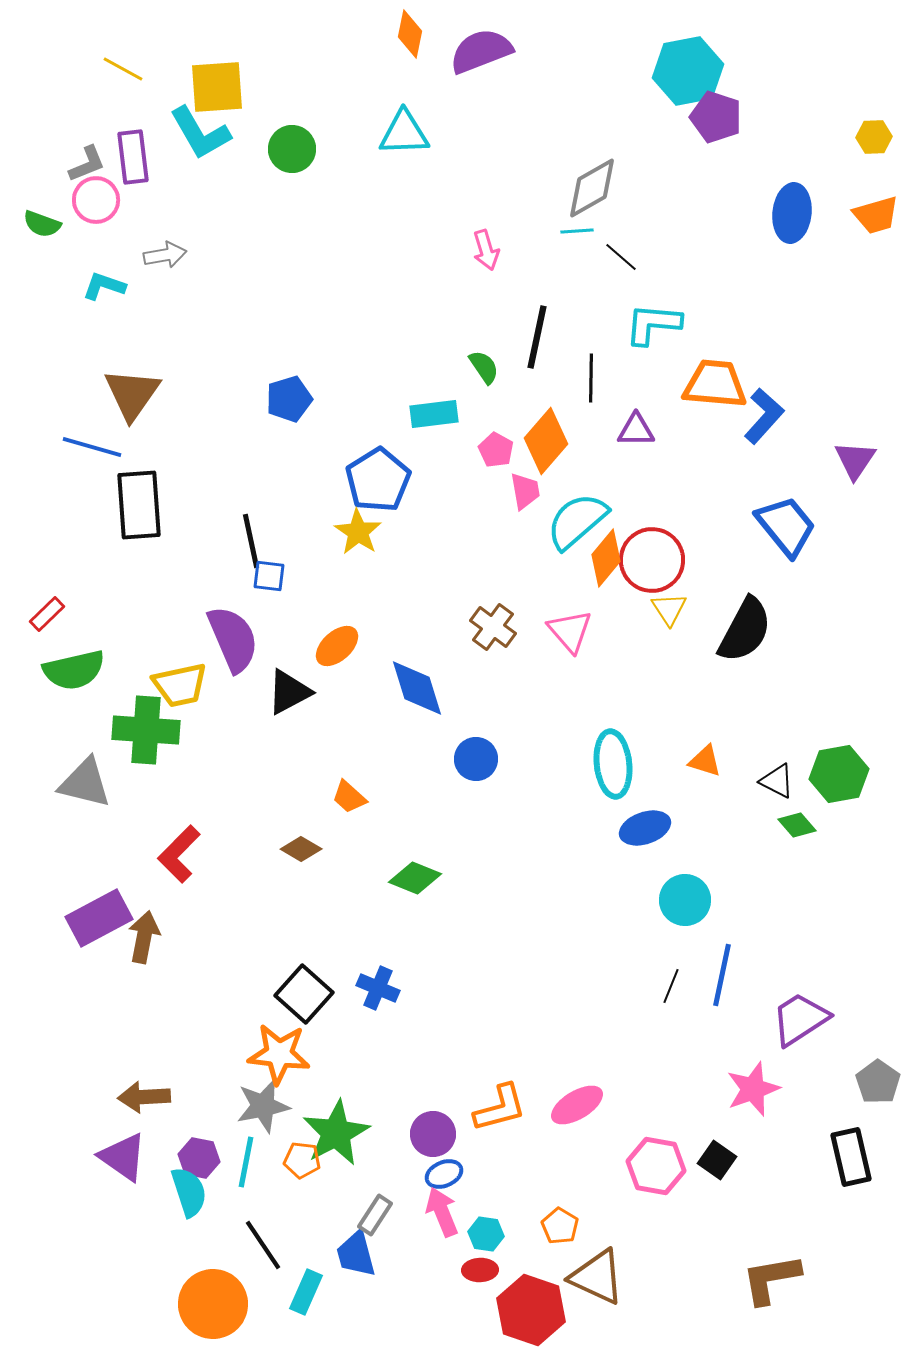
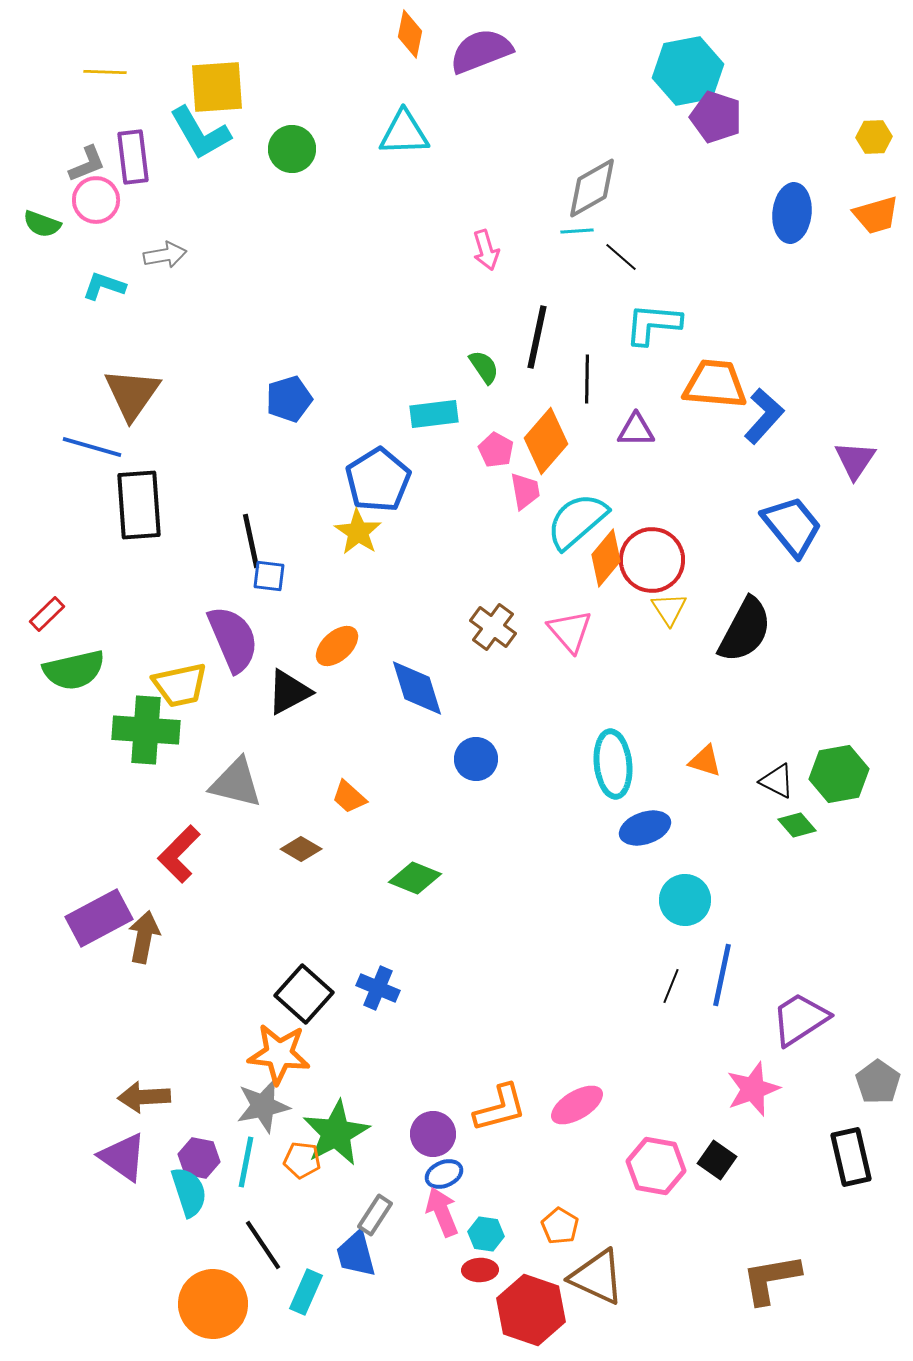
yellow line at (123, 69): moved 18 px left, 3 px down; rotated 27 degrees counterclockwise
black line at (591, 378): moved 4 px left, 1 px down
blue trapezoid at (786, 526): moved 6 px right
gray triangle at (85, 783): moved 151 px right
